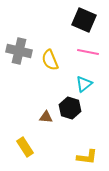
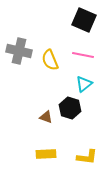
pink line: moved 5 px left, 3 px down
brown triangle: rotated 16 degrees clockwise
yellow rectangle: moved 21 px right, 7 px down; rotated 60 degrees counterclockwise
